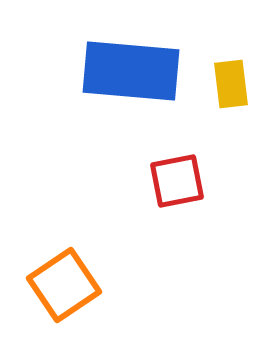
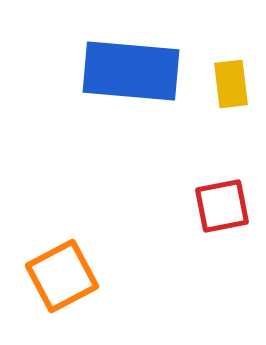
red square: moved 45 px right, 25 px down
orange square: moved 2 px left, 9 px up; rotated 6 degrees clockwise
